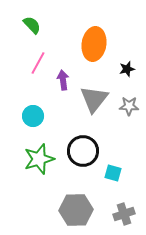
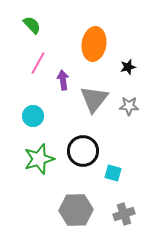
black star: moved 1 px right, 2 px up
